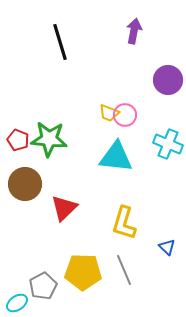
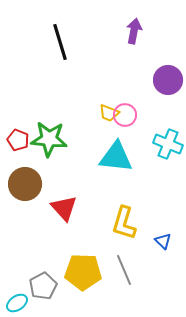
red triangle: rotated 28 degrees counterclockwise
blue triangle: moved 4 px left, 6 px up
